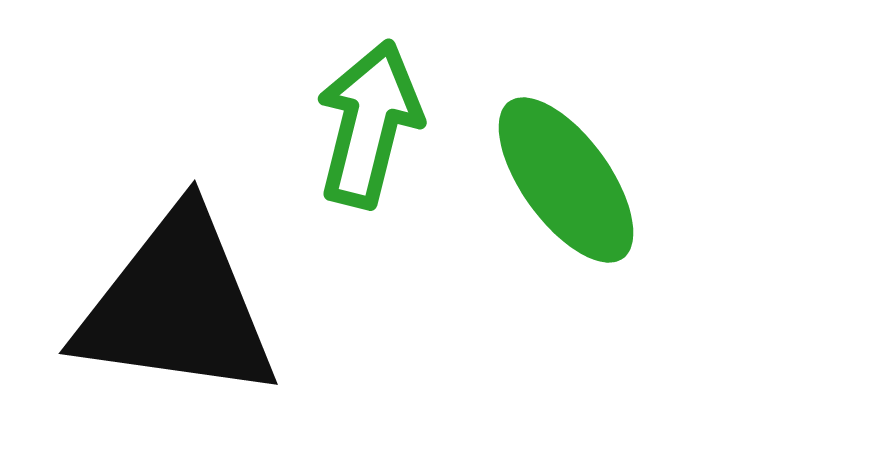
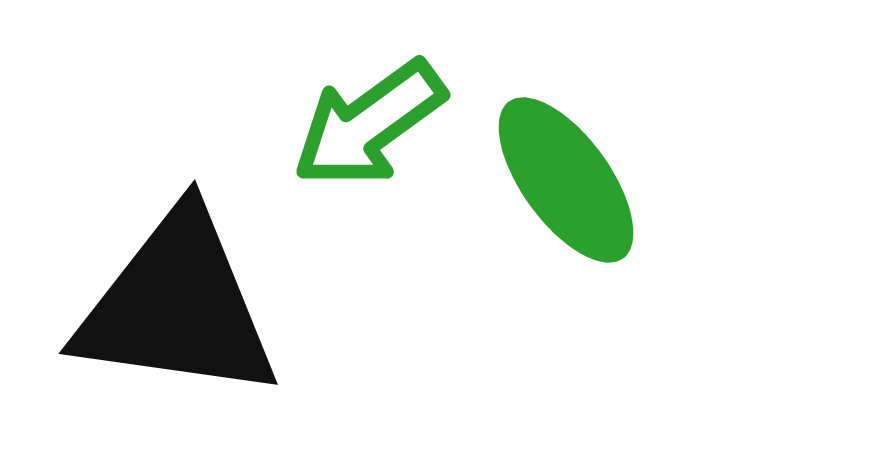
green arrow: rotated 140 degrees counterclockwise
